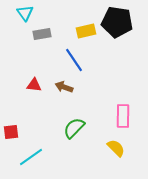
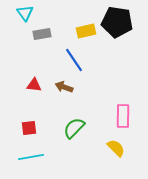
red square: moved 18 px right, 4 px up
cyan line: rotated 25 degrees clockwise
